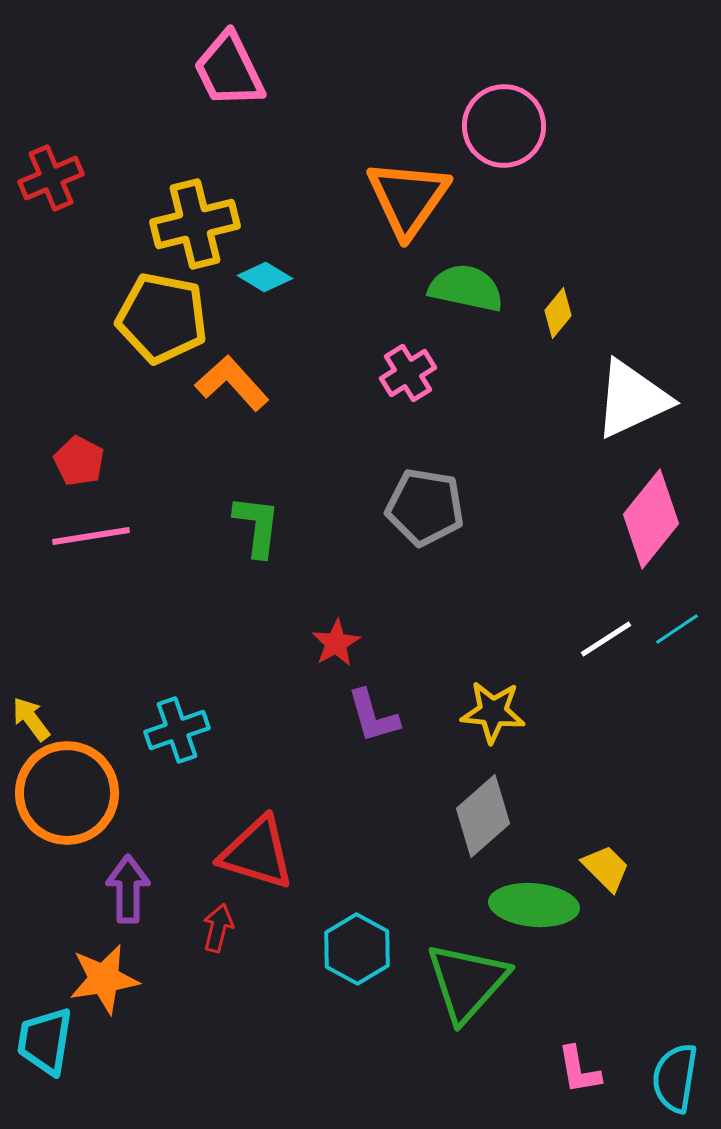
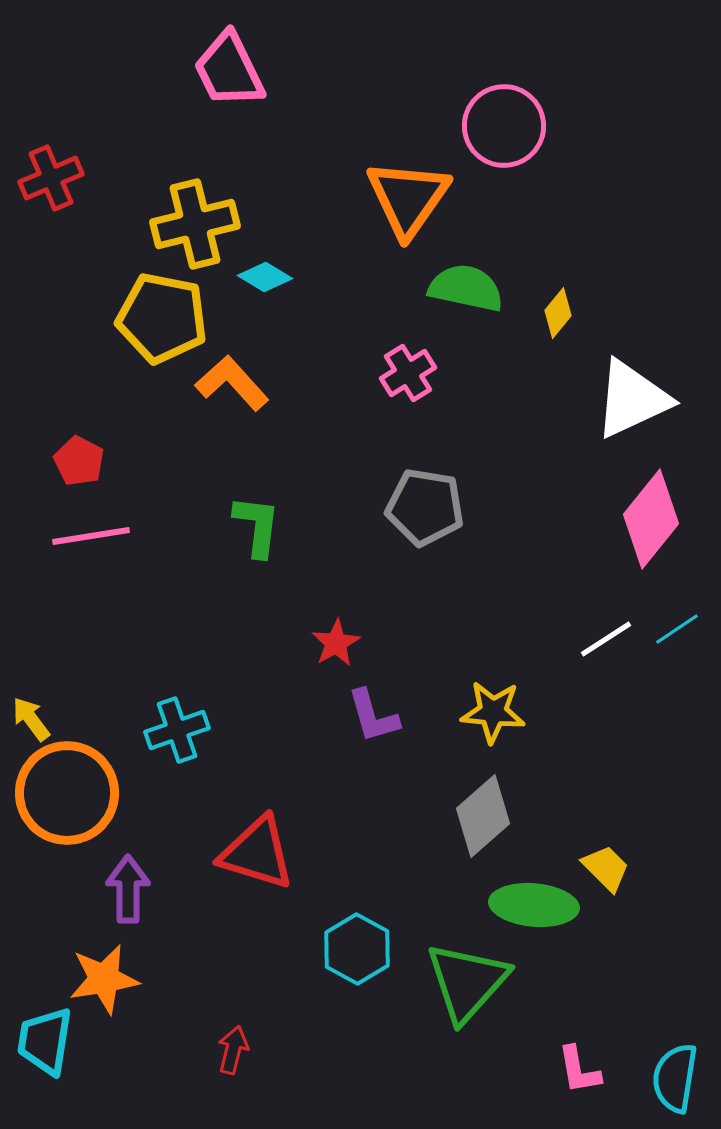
red arrow: moved 15 px right, 122 px down
